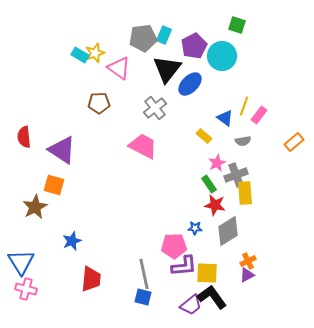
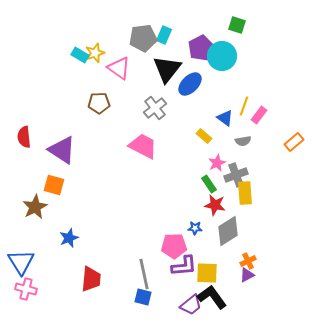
purple pentagon at (194, 46): moved 7 px right, 2 px down
blue star at (72, 241): moved 3 px left, 3 px up
